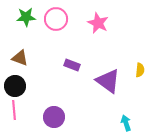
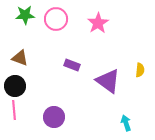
green star: moved 1 px left, 2 px up
pink star: rotated 15 degrees clockwise
